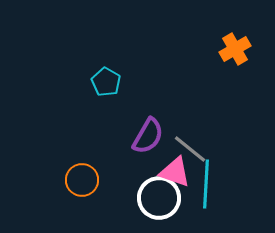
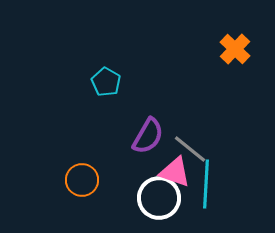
orange cross: rotated 16 degrees counterclockwise
